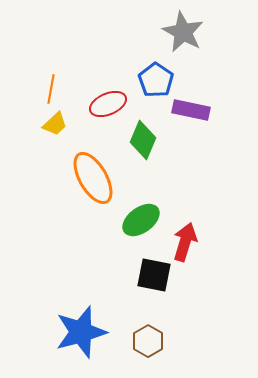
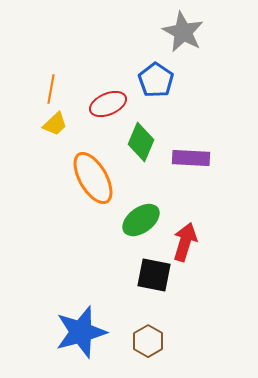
purple rectangle: moved 48 px down; rotated 9 degrees counterclockwise
green diamond: moved 2 px left, 2 px down
